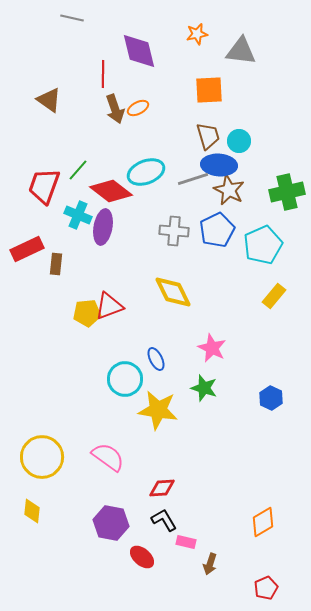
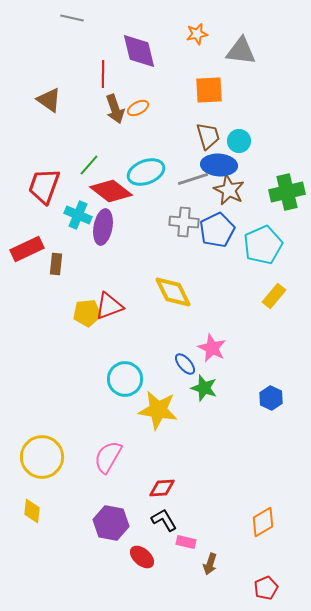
green line at (78, 170): moved 11 px right, 5 px up
gray cross at (174, 231): moved 10 px right, 9 px up
blue ellipse at (156, 359): moved 29 px right, 5 px down; rotated 15 degrees counterclockwise
pink semicircle at (108, 457): rotated 96 degrees counterclockwise
